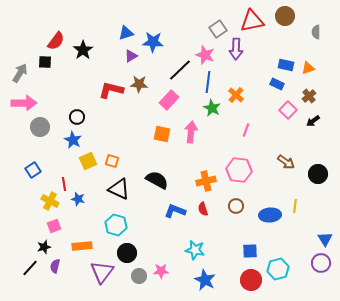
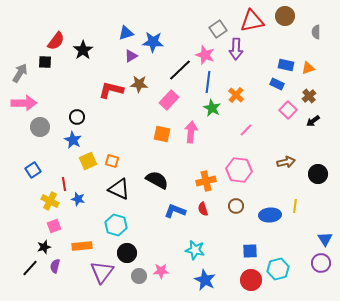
pink line at (246, 130): rotated 24 degrees clockwise
brown arrow at (286, 162): rotated 48 degrees counterclockwise
